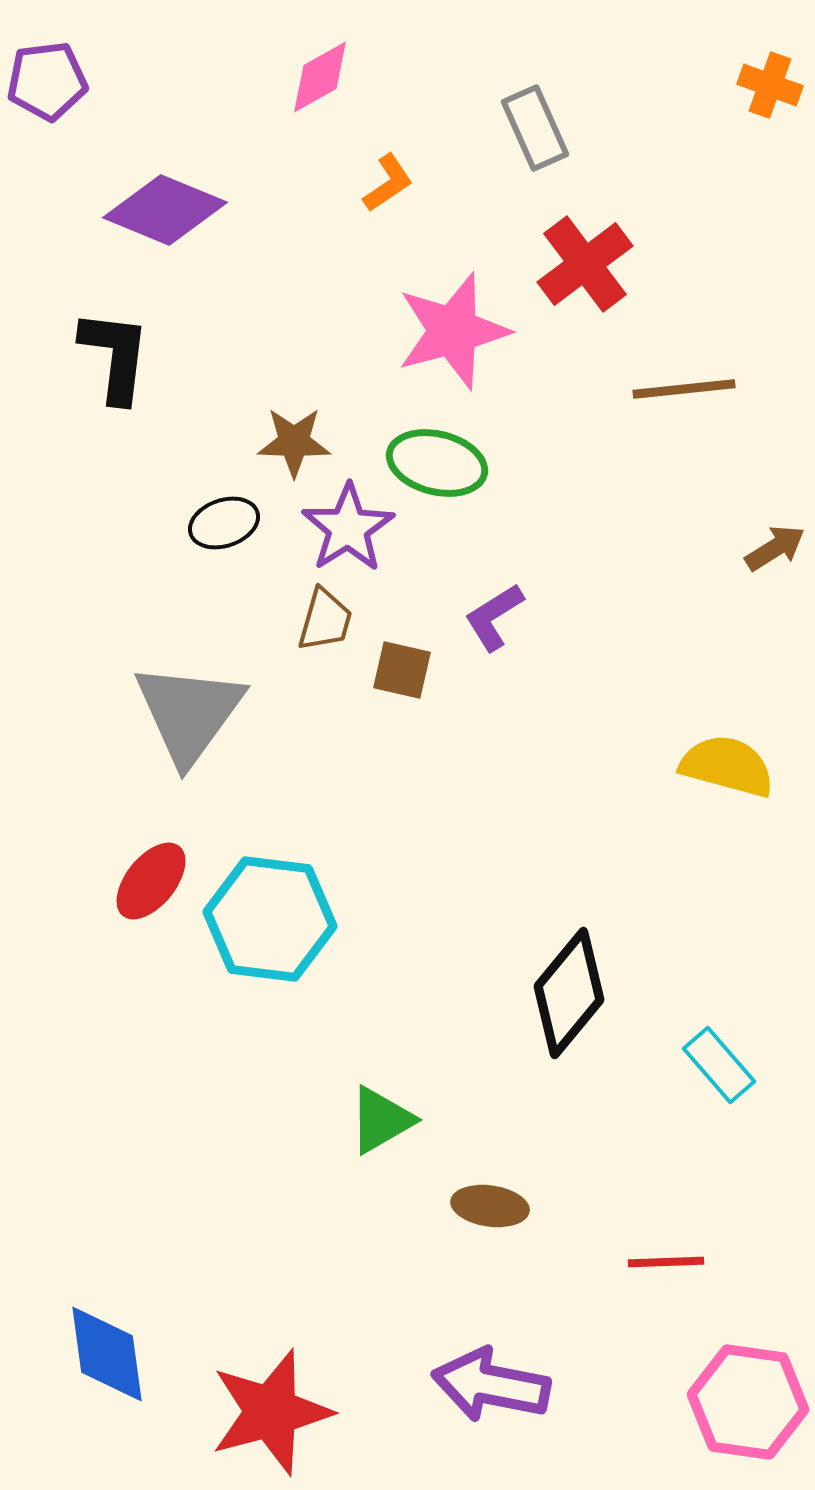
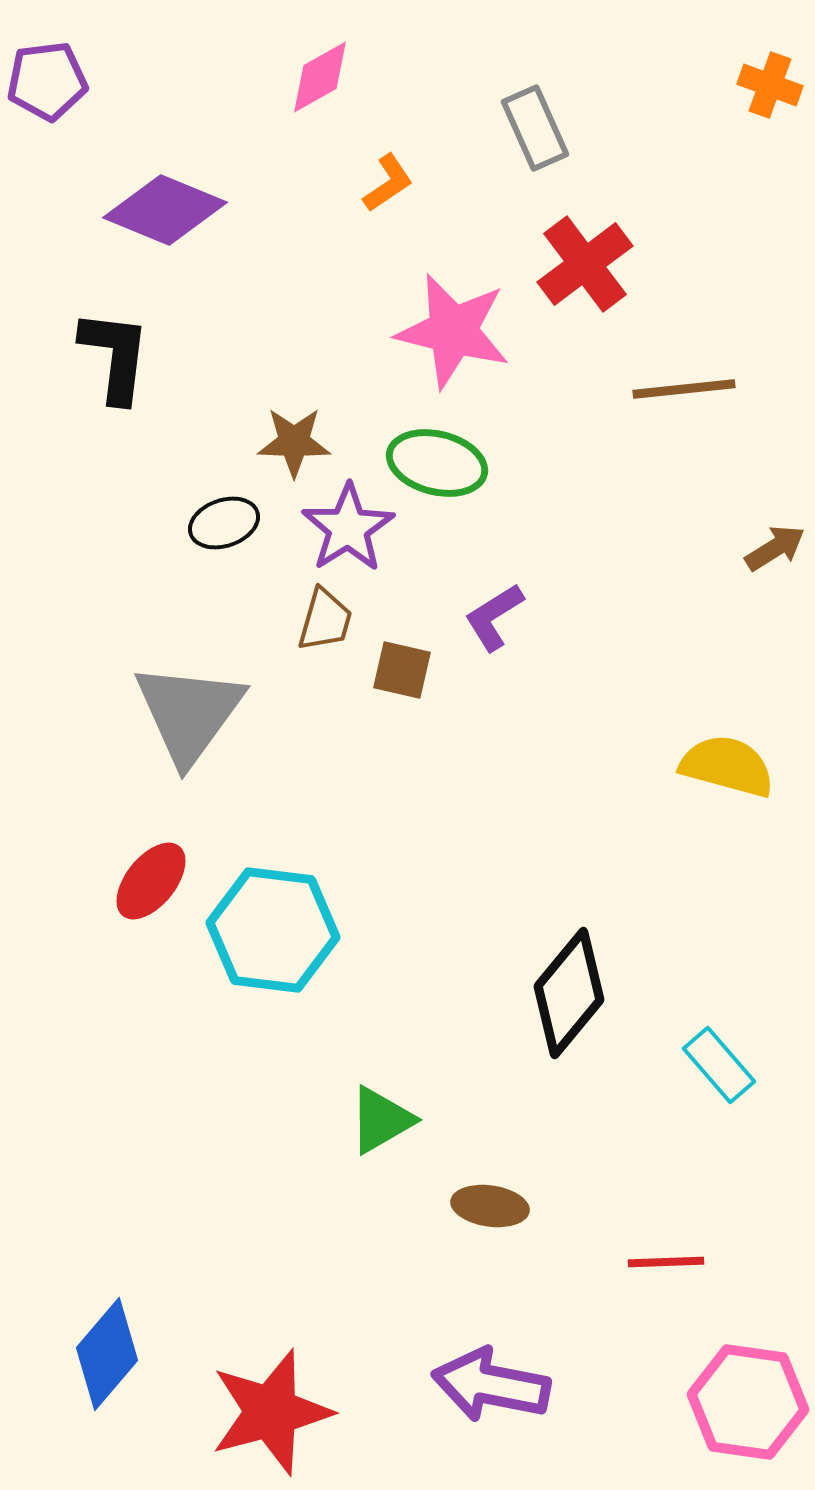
pink star: rotated 29 degrees clockwise
cyan hexagon: moved 3 px right, 11 px down
blue diamond: rotated 48 degrees clockwise
